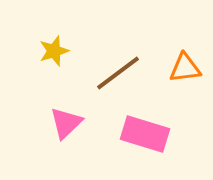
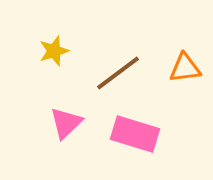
pink rectangle: moved 10 px left
